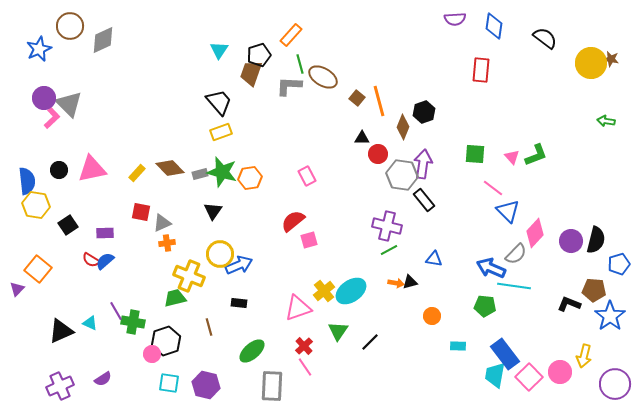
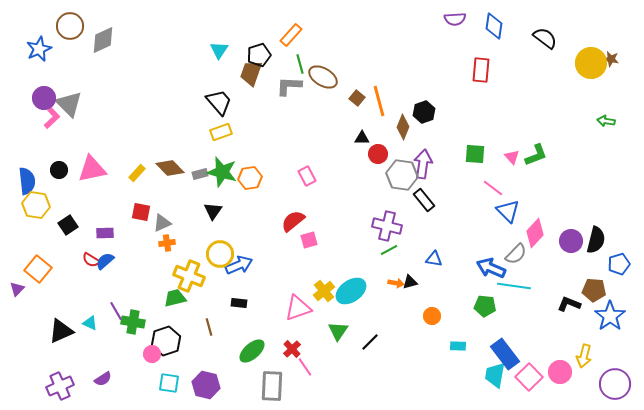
red cross at (304, 346): moved 12 px left, 3 px down
